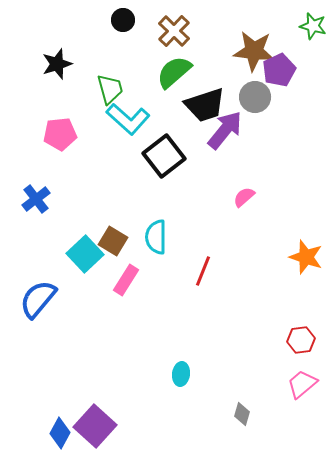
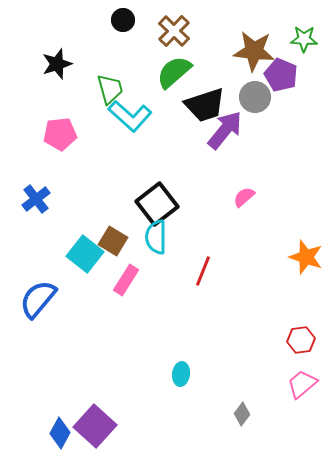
green star: moved 9 px left, 13 px down; rotated 12 degrees counterclockwise
purple pentagon: moved 2 px right, 5 px down; rotated 24 degrees counterclockwise
cyan L-shape: moved 2 px right, 3 px up
black square: moved 7 px left, 48 px down
cyan square: rotated 9 degrees counterclockwise
gray diamond: rotated 20 degrees clockwise
